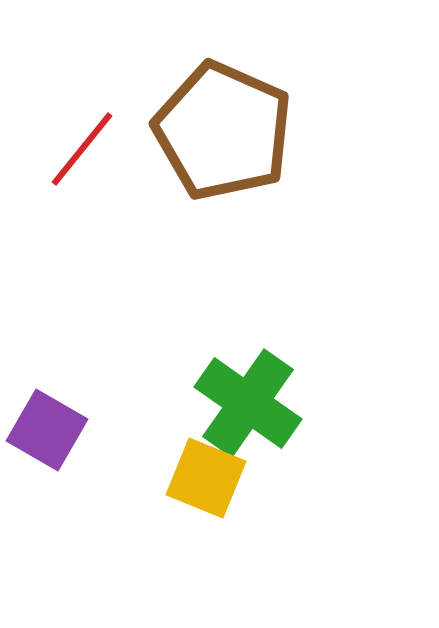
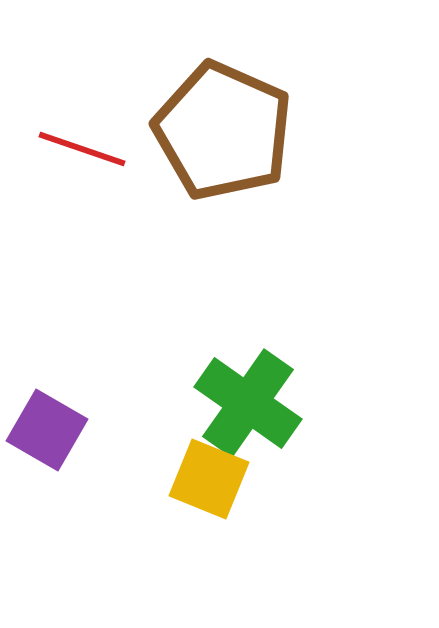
red line: rotated 70 degrees clockwise
yellow square: moved 3 px right, 1 px down
